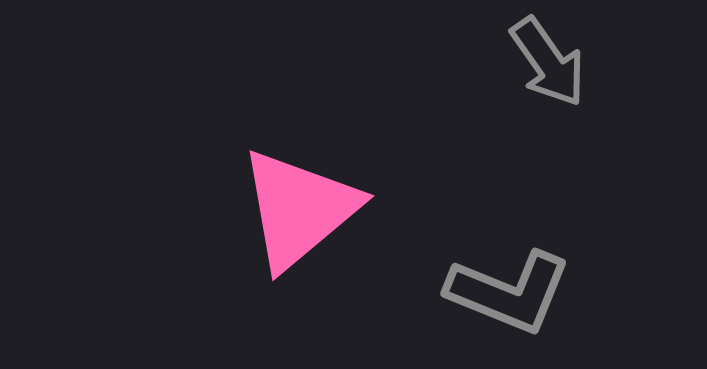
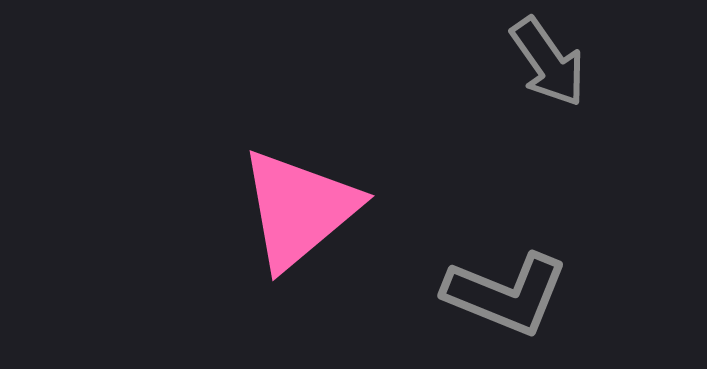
gray L-shape: moved 3 px left, 2 px down
